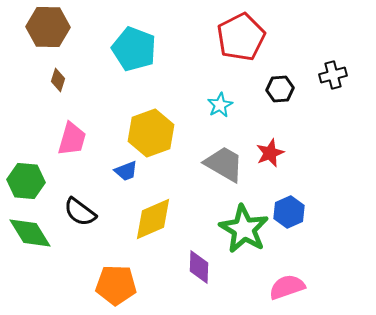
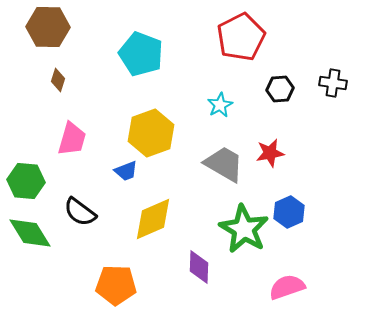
cyan pentagon: moved 7 px right, 5 px down
black cross: moved 8 px down; rotated 24 degrees clockwise
red star: rotated 12 degrees clockwise
